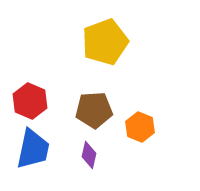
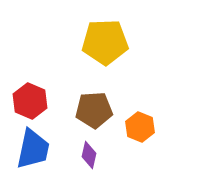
yellow pentagon: rotated 18 degrees clockwise
